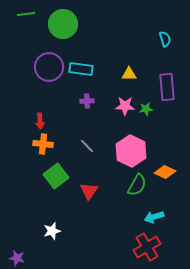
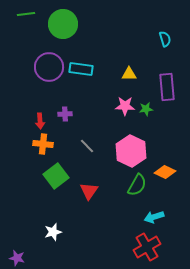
purple cross: moved 22 px left, 13 px down
white star: moved 1 px right, 1 px down
